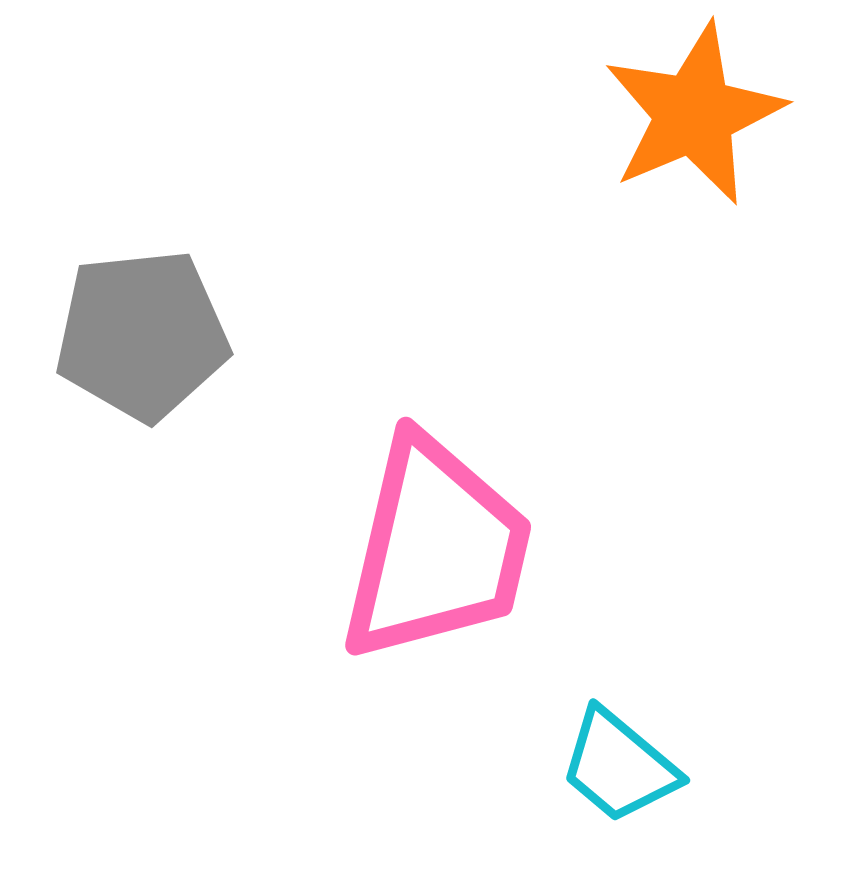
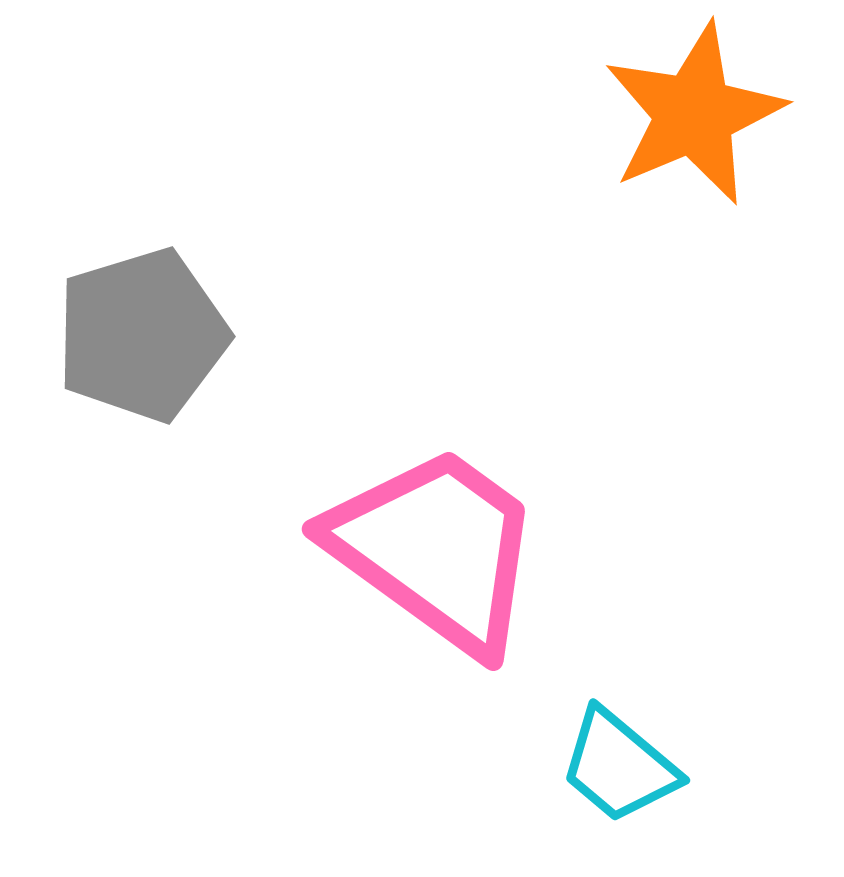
gray pentagon: rotated 11 degrees counterclockwise
pink trapezoid: rotated 67 degrees counterclockwise
